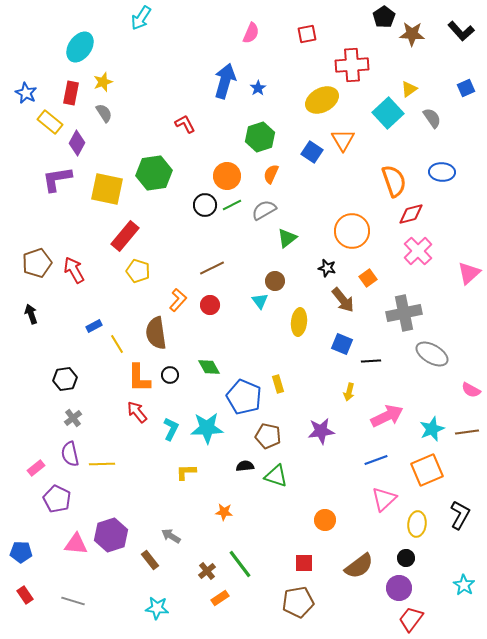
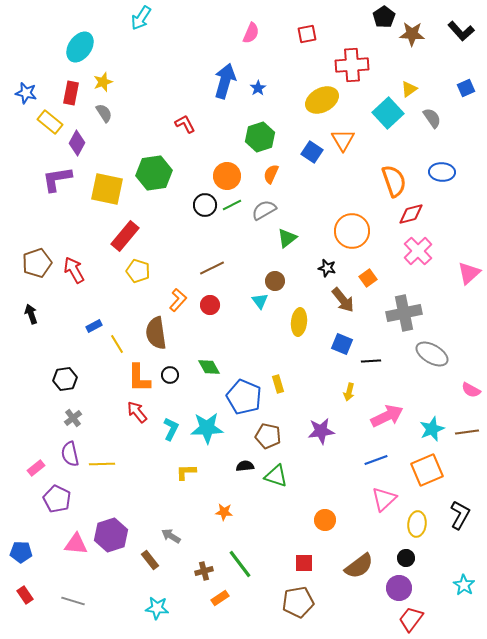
blue star at (26, 93): rotated 15 degrees counterclockwise
brown cross at (207, 571): moved 3 px left; rotated 24 degrees clockwise
